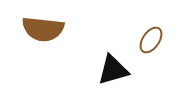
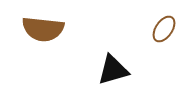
brown ellipse: moved 13 px right, 11 px up
